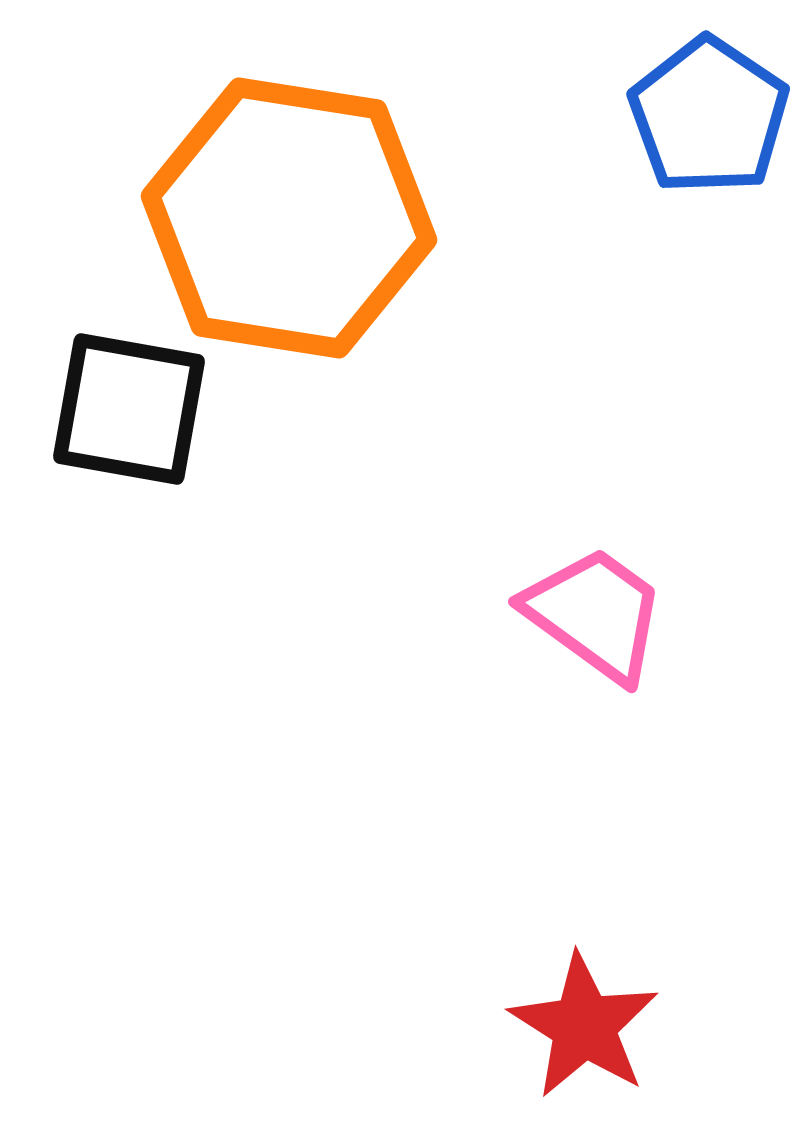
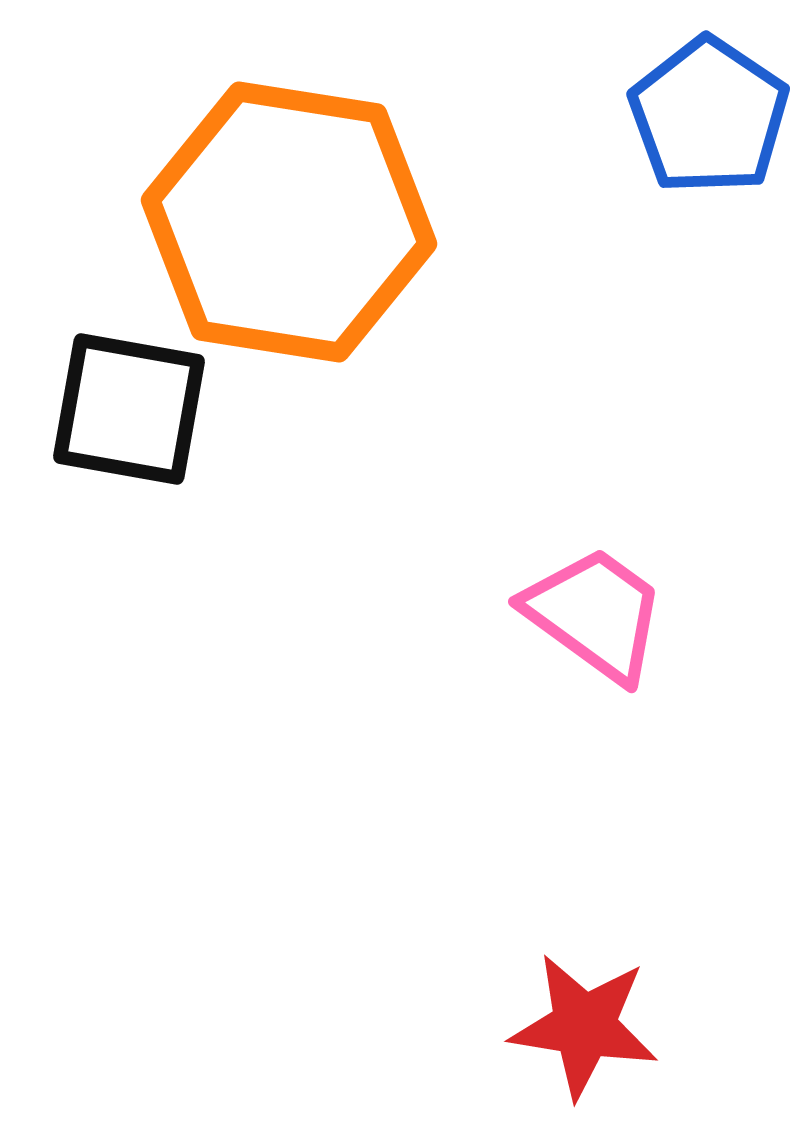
orange hexagon: moved 4 px down
red star: rotated 23 degrees counterclockwise
